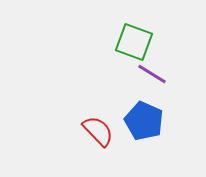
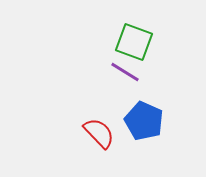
purple line: moved 27 px left, 2 px up
red semicircle: moved 1 px right, 2 px down
